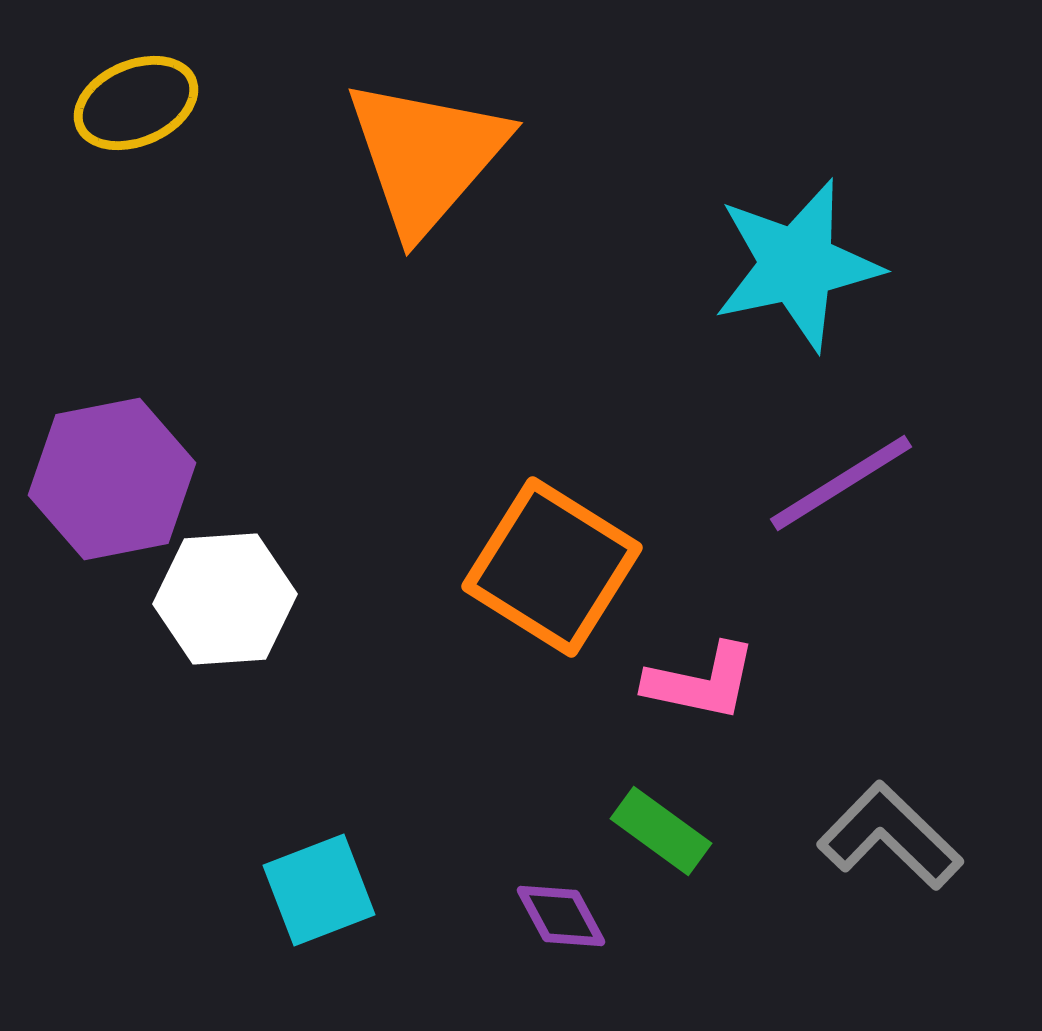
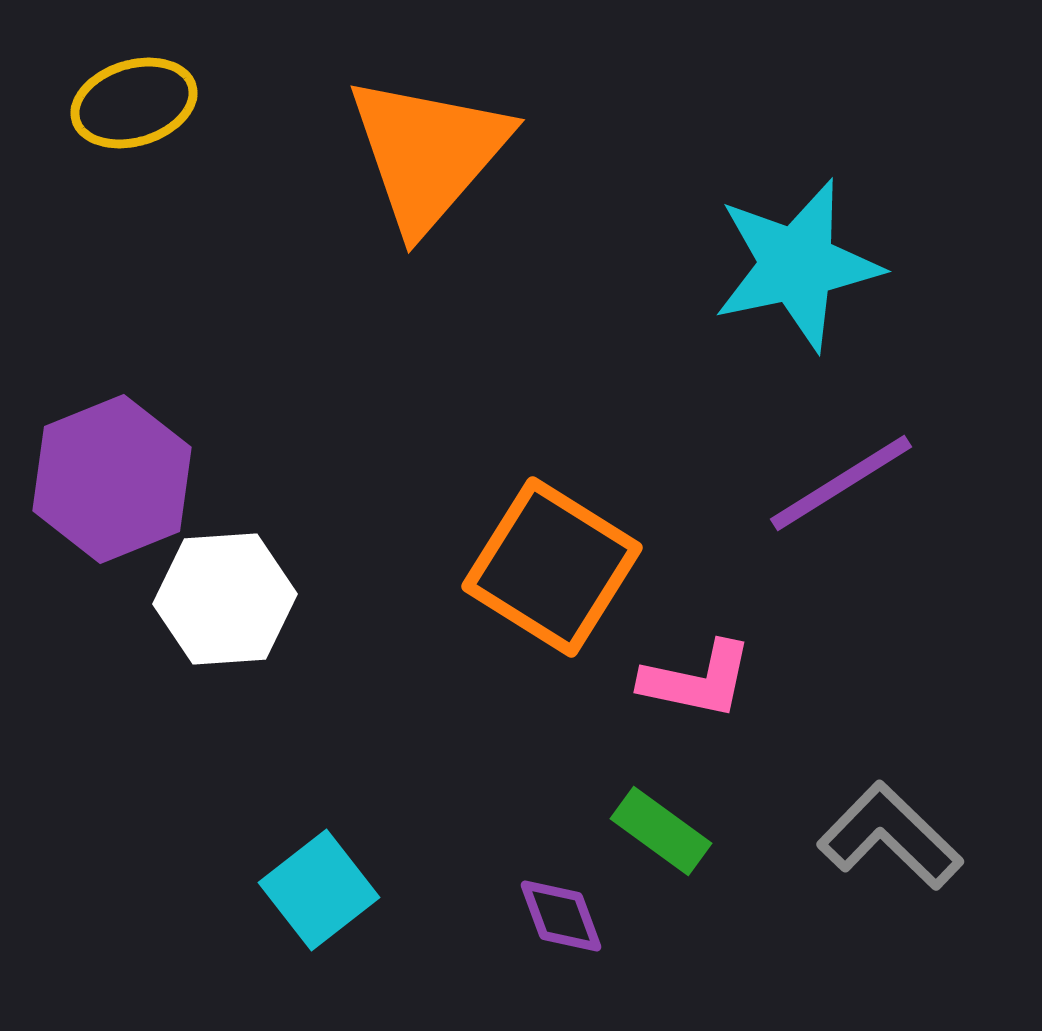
yellow ellipse: moved 2 px left; rotated 6 degrees clockwise
orange triangle: moved 2 px right, 3 px up
purple hexagon: rotated 11 degrees counterclockwise
pink L-shape: moved 4 px left, 2 px up
cyan square: rotated 17 degrees counterclockwise
purple diamond: rotated 8 degrees clockwise
